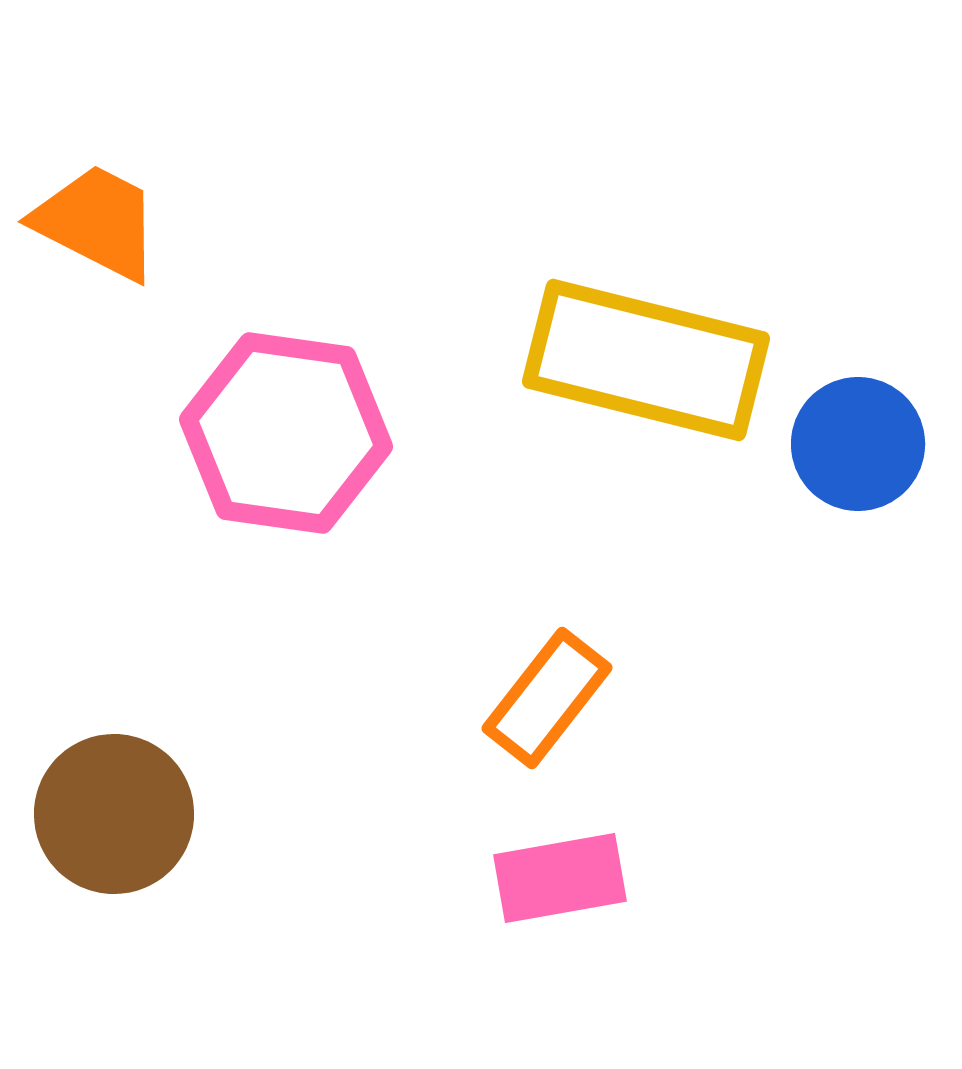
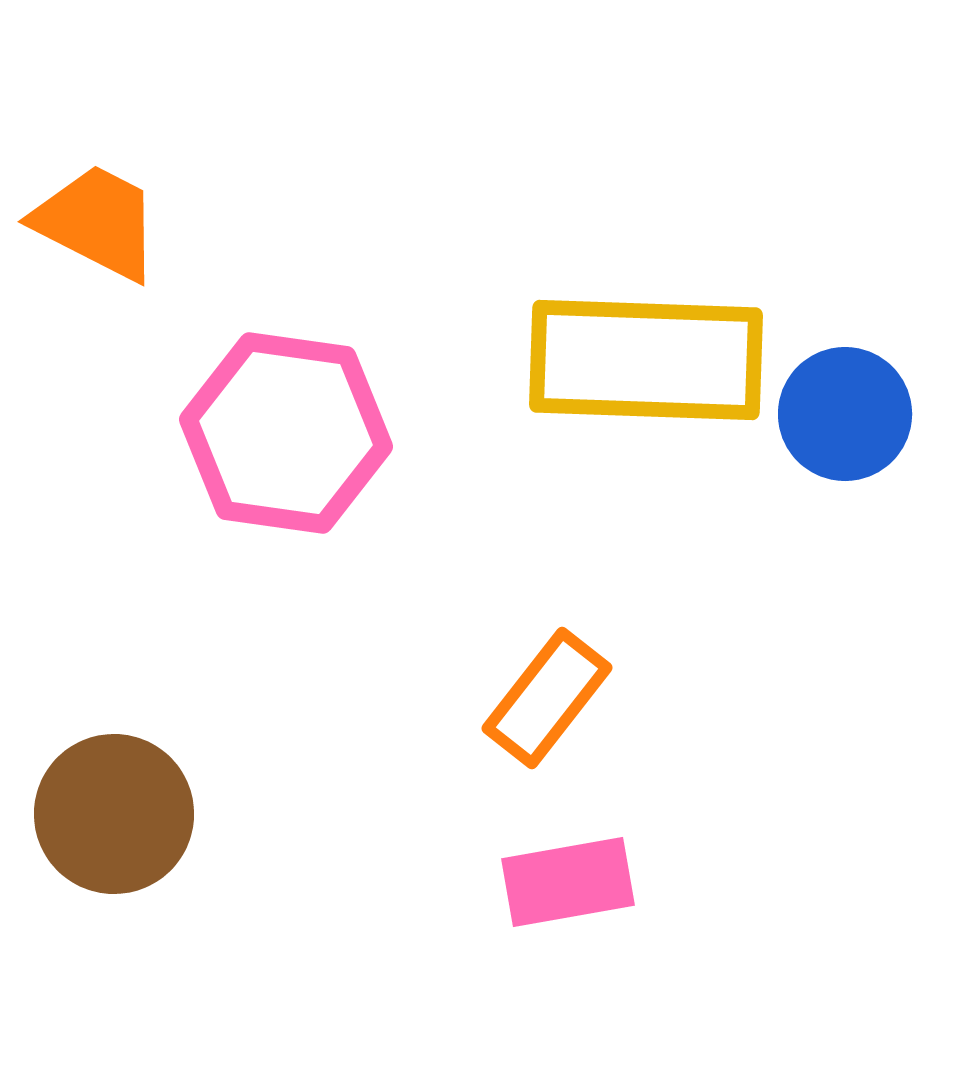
yellow rectangle: rotated 12 degrees counterclockwise
blue circle: moved 13 px left, 30 px up
pink rectangle: moved 8 px right, 4 px down
